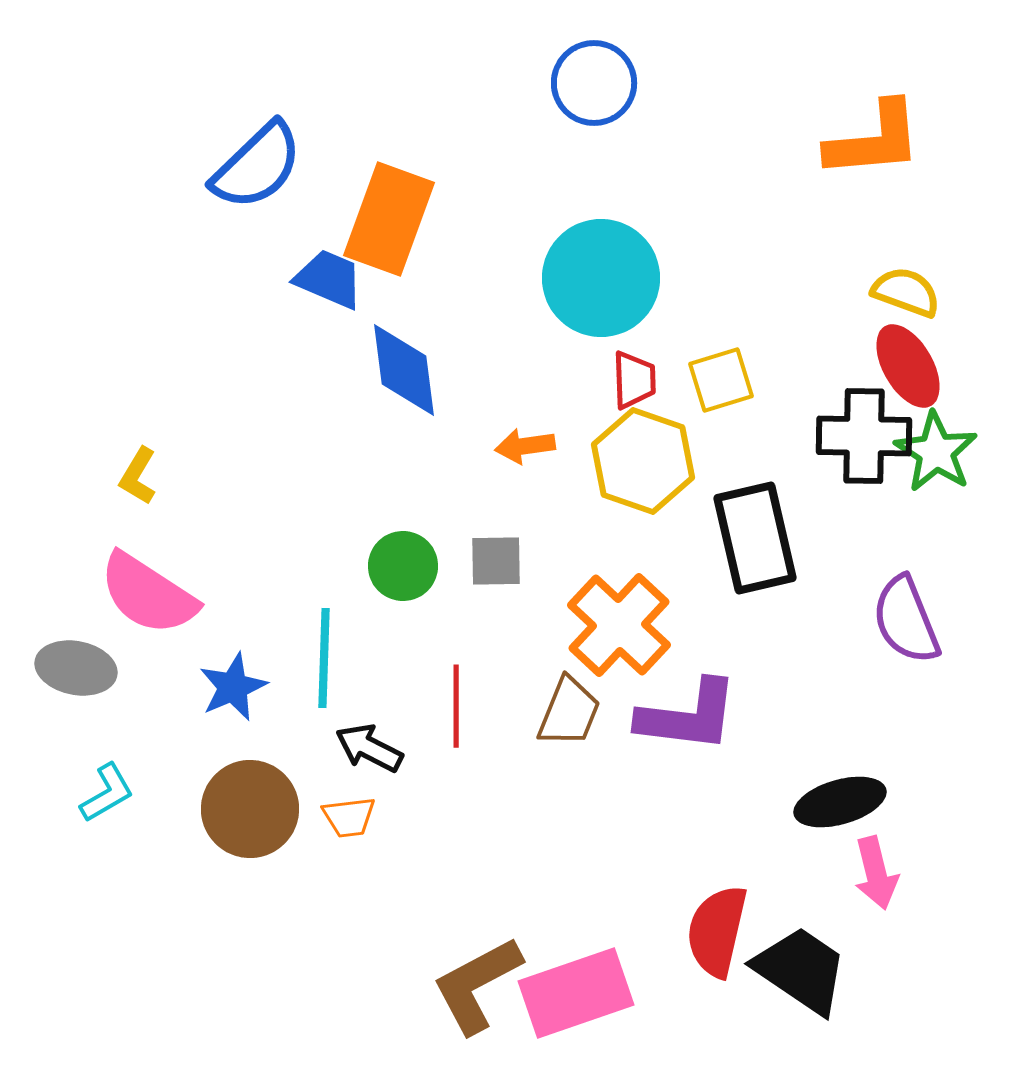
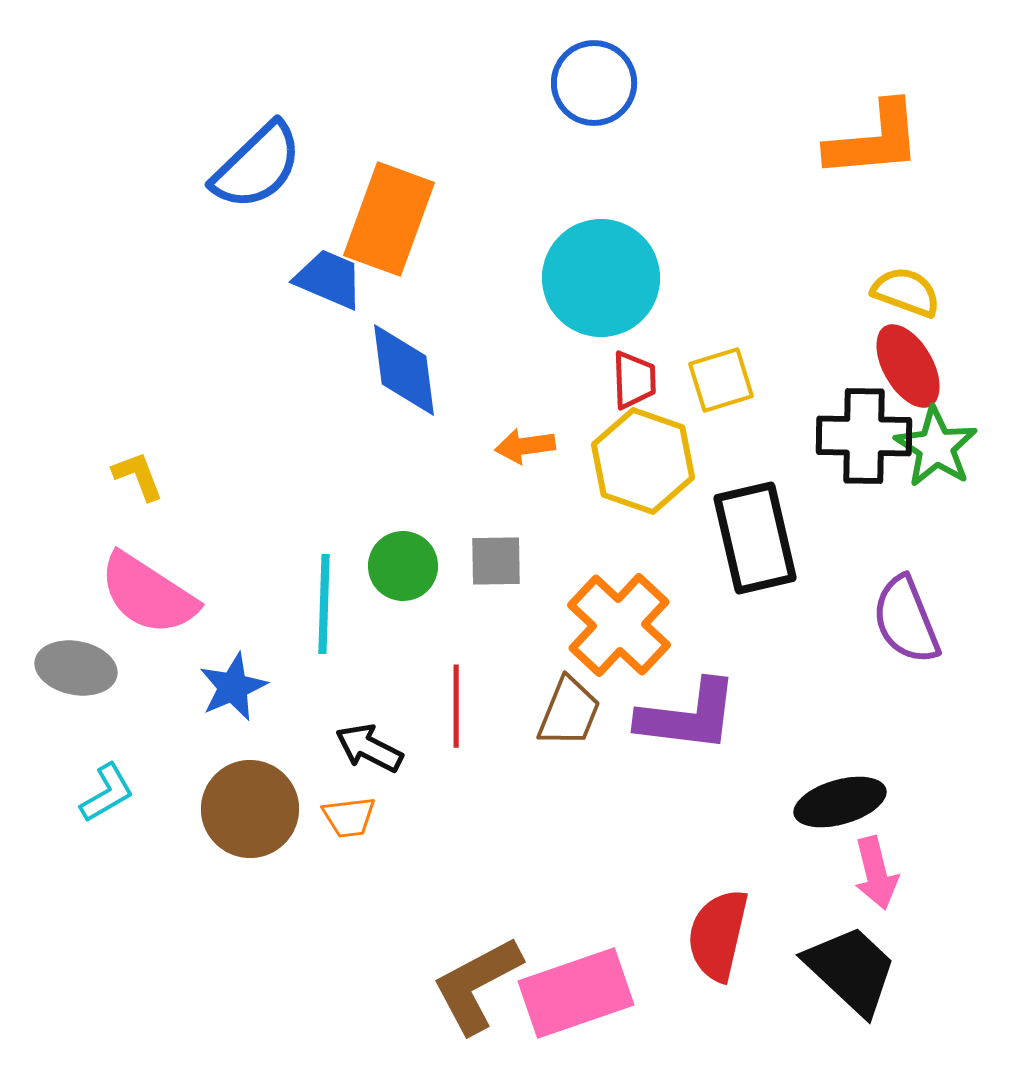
green star: moved 5 px up
yellow L-shape: rotated 128 degrees clockwise
cyan line: moved 54 px up
red semicircle: moved 1 px right, 4 px down
black trapezoid: moved 50 px right; rotated 9 degrees clockwise
